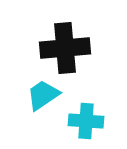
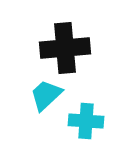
cyan trapezoid: moved 3 px right; rotated 9 degrees counterclockwise
